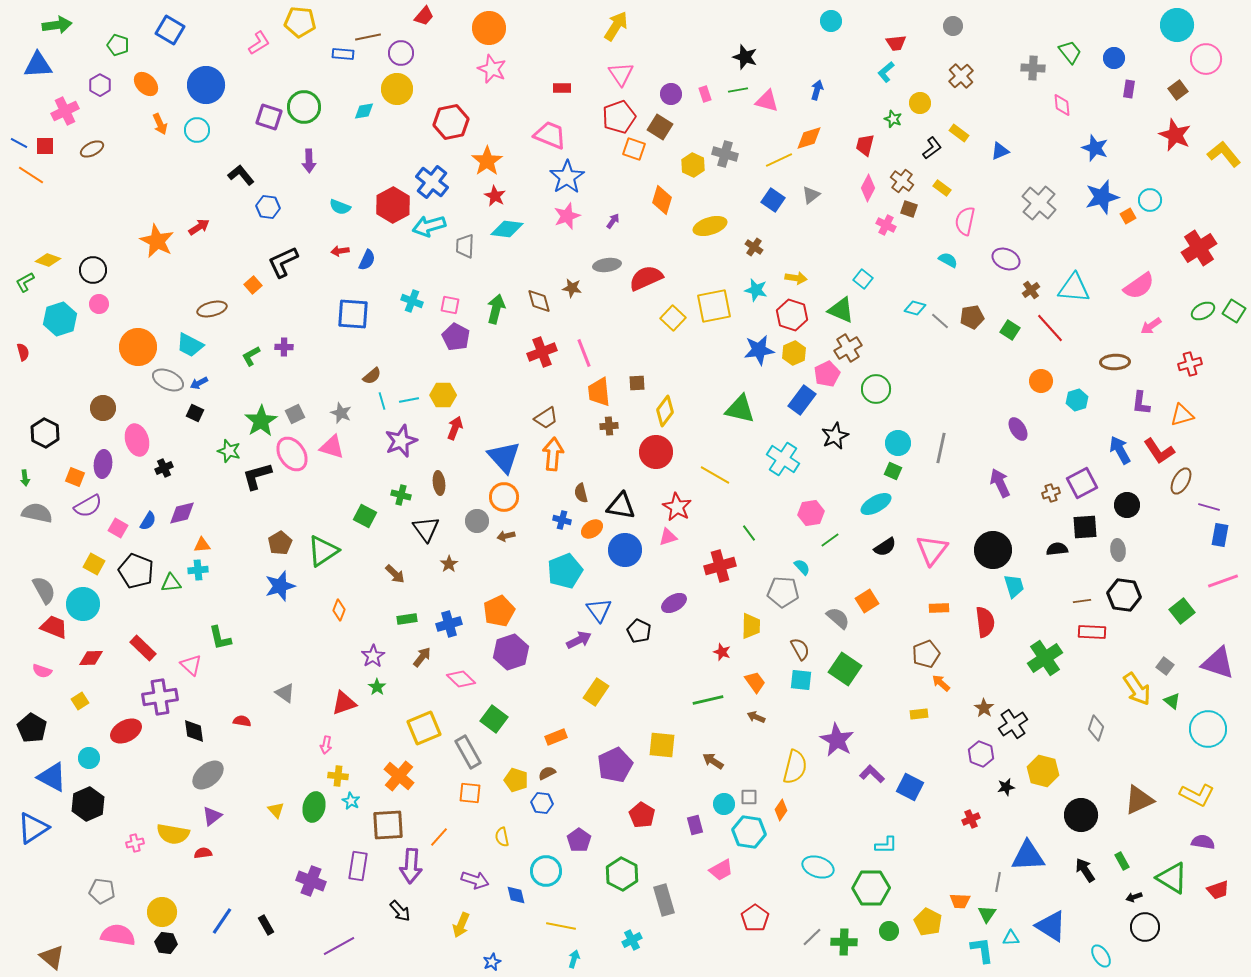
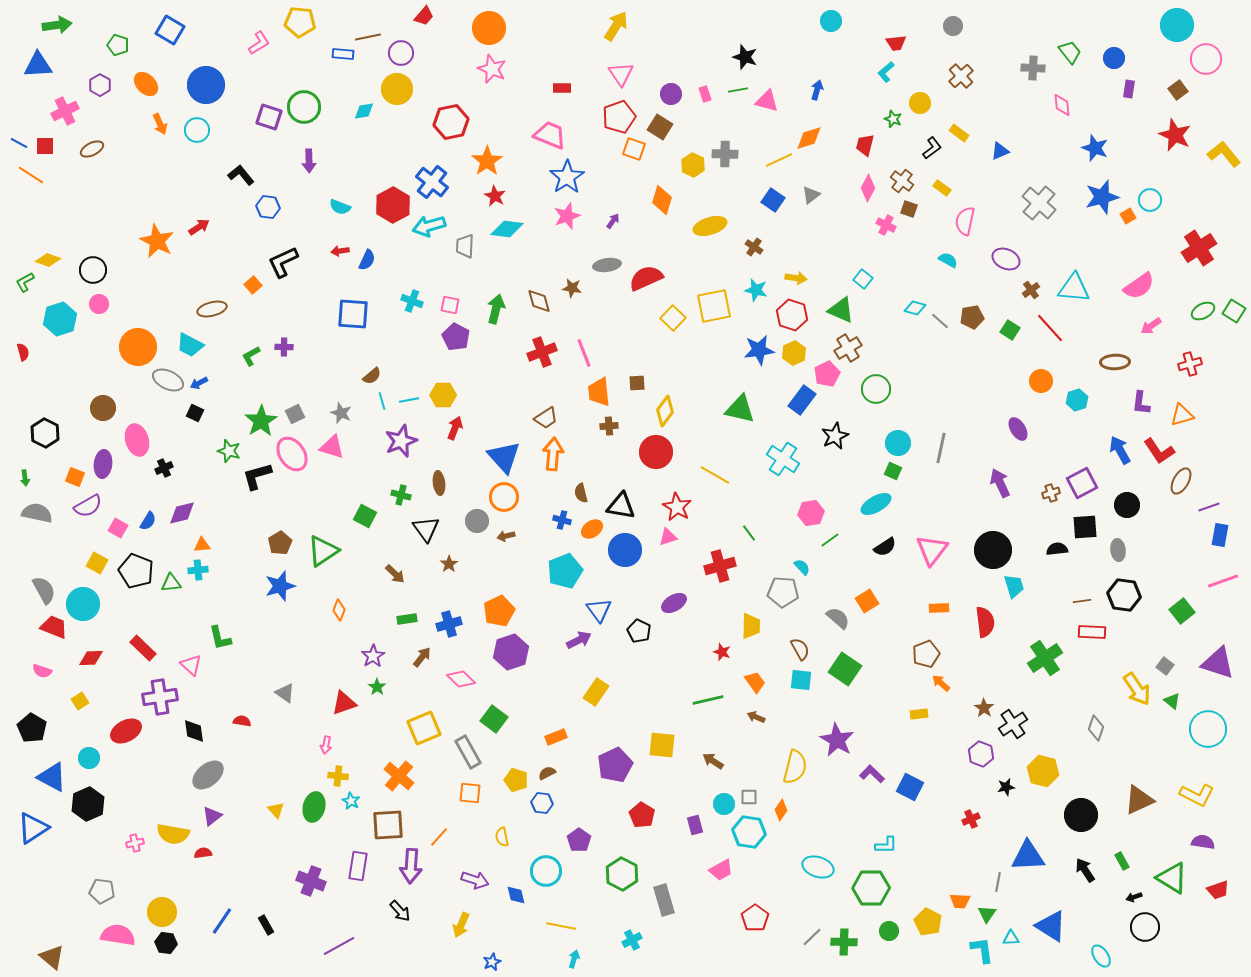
gray cross at (725, 154): rotated 15 degrees counterclockwise
purple line at (1209, 507): rotated 35 degrees counterclockwise
yellow square at (94, 564): moved 3 px right, 1 px up
